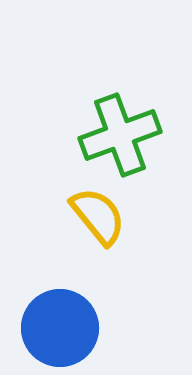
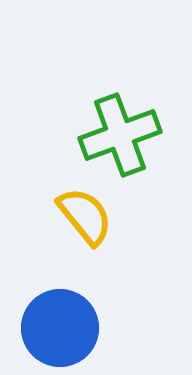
yellow semicircle: moved 13 px left
